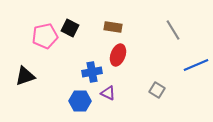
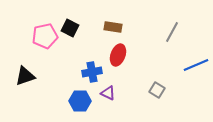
gray line: moved 1 px left, 2 px down; rotated 60 degrees clockwise
